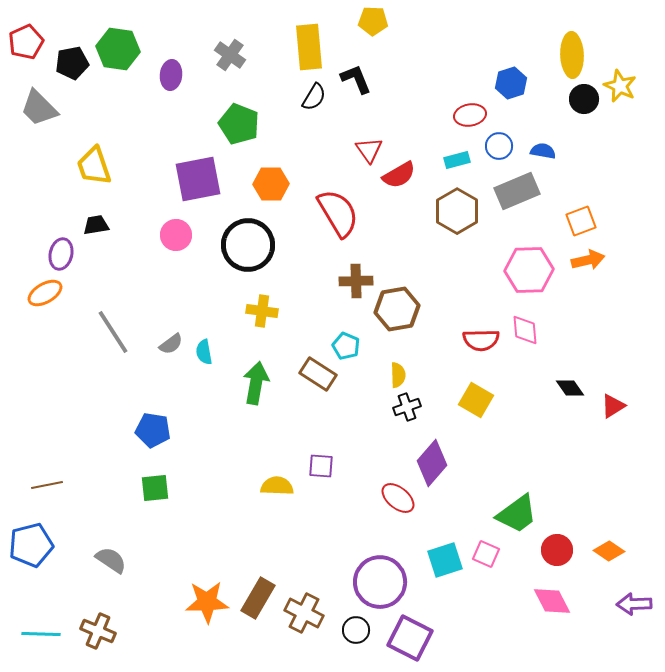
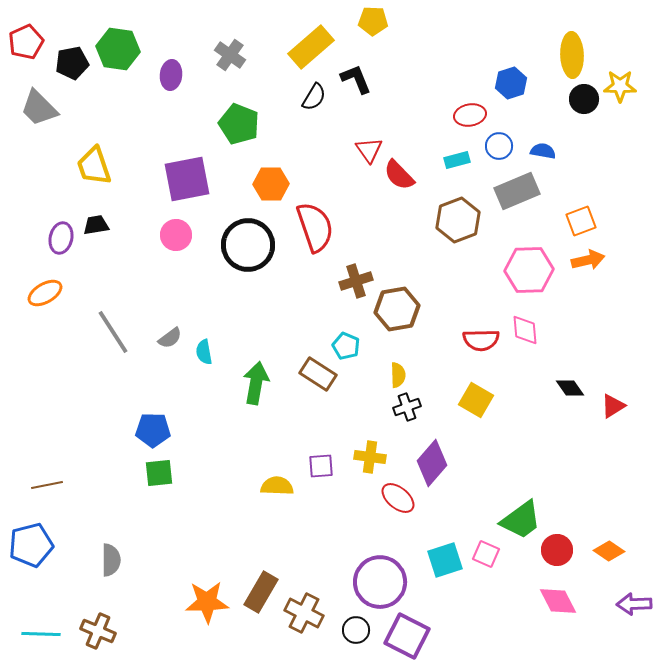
yellow rectangle at (309, 47): moved 2 px right; rotated 54 degrees clockwise
yellow star at (620, 86): rotated 24 degrees counterclockwise
red semicircle at (399, 175): rotated 76 degrees clockwise
purple square at (198, 179): moved 11 px left
brown hexagon at (457, 211): moved 1 px right, 9 px down; rotated 9 degrees clockwise
red semicircle at (338, 213): moved 23 px left, 14 px down; rotated 12 degrees clockwise
purple ellipse at (61, 254): moved 16 px up
brown cross at (356, 281): rotated 16 degrees counterclockwise
yellow cross at (262, 311): moved 108 px right, 146 px down
gray semicircle at (171, 344): moved 1 px left, 6 px up
blue pentagon at (153, 430): rotated 8 degrees counterclockwise
purple square at (321, 466): rotated 8 degrees counterclockwise
green square at (155, 488): moved 4 px right, 15 px up
green trapezoid at (517, 514): moved 4 px right, 6 px down
gray semicircle at (111, 560): rotated 56 degrees clockwise
brown rectangle at (258, 598): moved 3 px right, 6 px up
pink diamond at (552, 601): moved 6 px right
purple square at (410, 638): moved 3 px left, 2 px up
